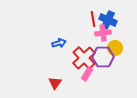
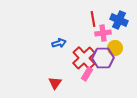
blue cross: moved 11 px right
purple hexagon: moved 1 px down
